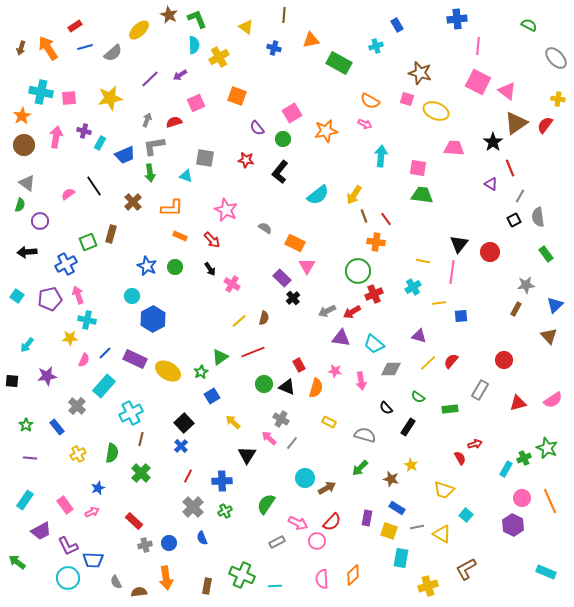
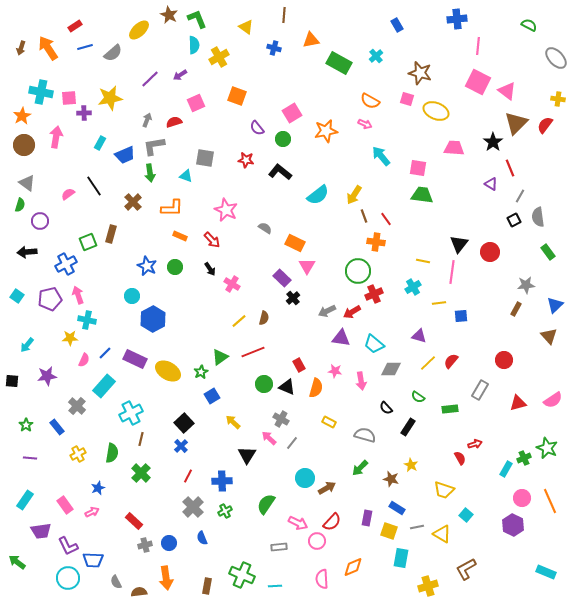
cyan cross at (376, 46): moved 10 px down; rotated 24 degrees counterclockwise
brown triangle at (516, 123): rotated 10 degrees counterclockwise
purple cross at (84, 131): moved 18 px up; rotated 16 degrees counterclockwise
cyan arrow at (381, 156): rotated 45 degrees counterclockwise
black L-shape at (280, 172): rotated 90 degrees clockwise
green rectangle at (546, 254): moved 2 px right, 2 px up
purple trapezoid at (41, 531): rotated 20 degrees clockwise
gray rectangle at (277, 542): moved 2 px right, 5 px down; rotated 21 degrees clockwise
orange diamond at (353, 575): moved 8 px up; rotated 20 degrees clockwise
